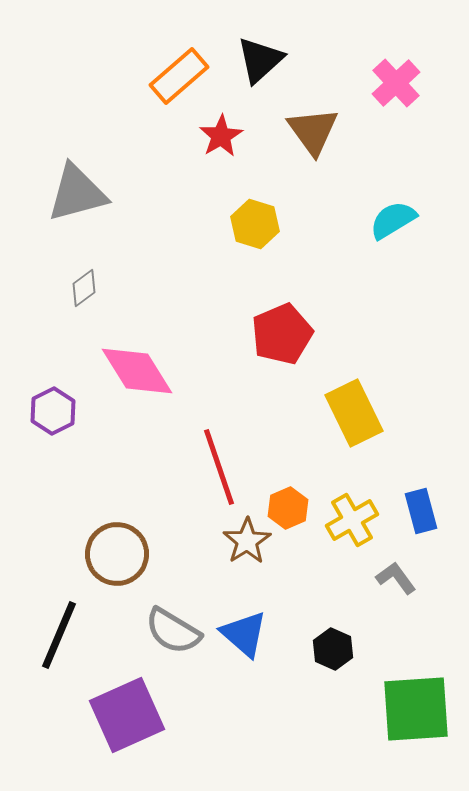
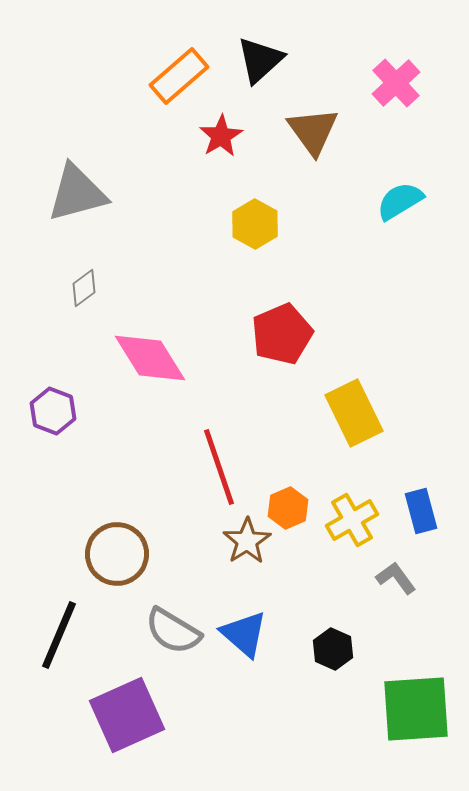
cyan semicircle: moved 7 px right, 19 px up
yellow hexagon: rotated 12 degrees clockwise
pink diamond: moved 13 px right, 13 px up
purple hexagon: rotated 12 degrees counterclockwise
